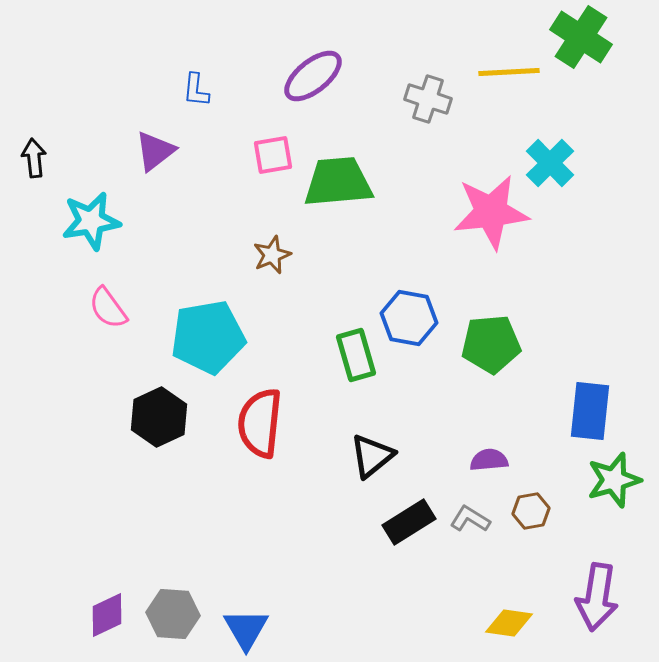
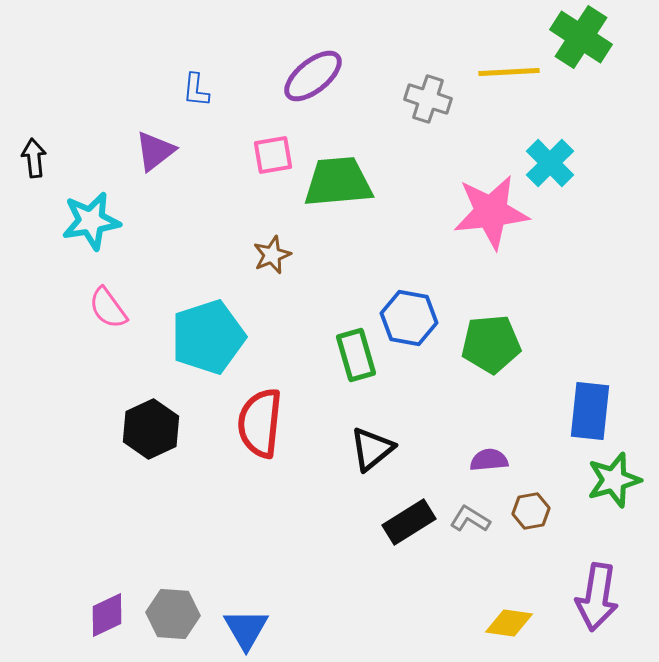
cyan pentagon: rotated 8 degrees counterclockwise
black hexagon: moved 8 px left, 12 px down
black triangle: moved 7 px up
